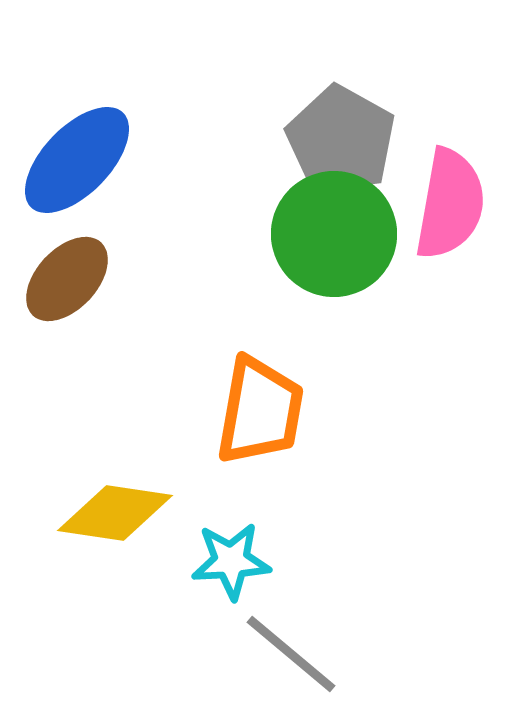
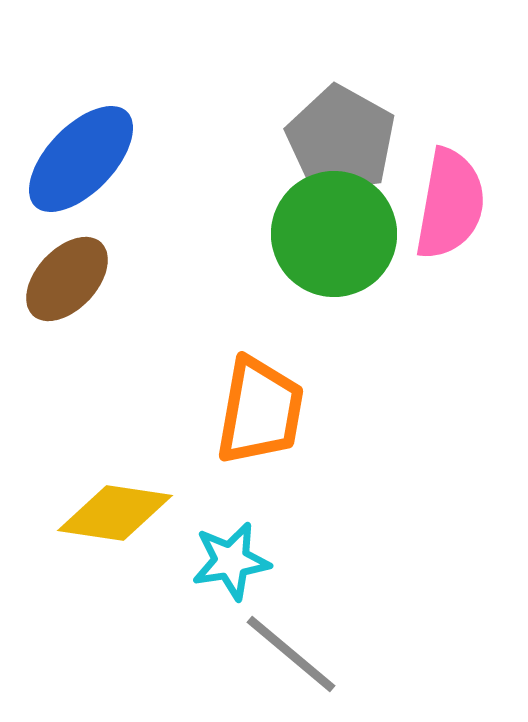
blue ellipse: moved 4 px right, 1 px up
cyan star: rotated 6 degrees counterclockwise
